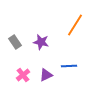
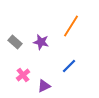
orange line: moved 4 px left, 1 px down
gray rectangle: rotated 16 degrees counterclockwise
blue line: rotated 42 degrees counterclockwise
purple triangle: moved 2 px left, 11 px down
